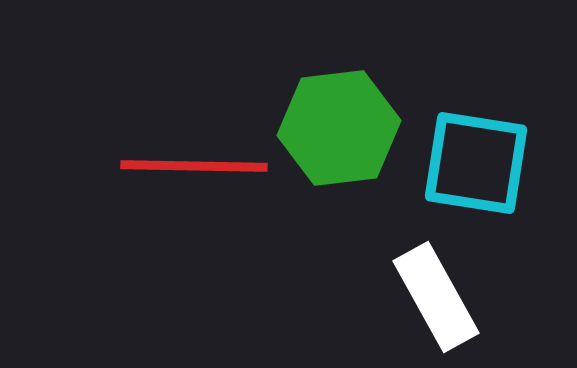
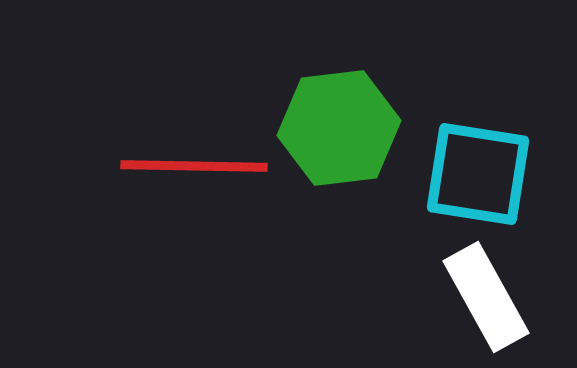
cyan square: moved 2 px right, 11 px down
white rectangle: moved 50 px right
